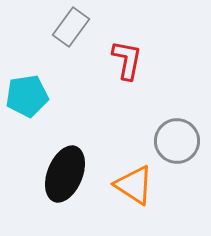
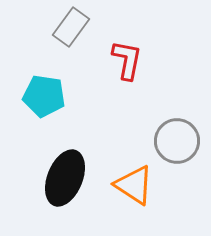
cyan pentagon: moved 17 px right; rotated 18 degrees clockwise
black ellipse: moved 4 px down
